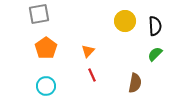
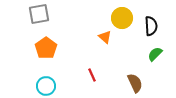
yellow circle: moved 3 px left, 3 px up
black semicircle: moved 4 px left
orange triangle: moved 17 px right, 14 px up; rotated 32 degrees counterclockwise
brown semicircle: rotated 36 degrees counterclockwise
